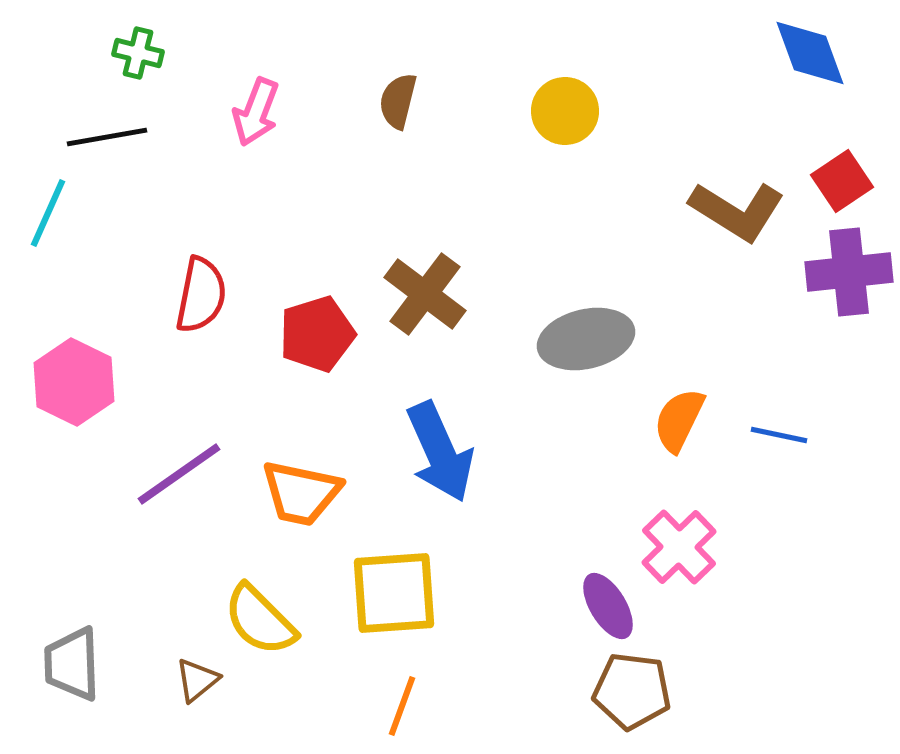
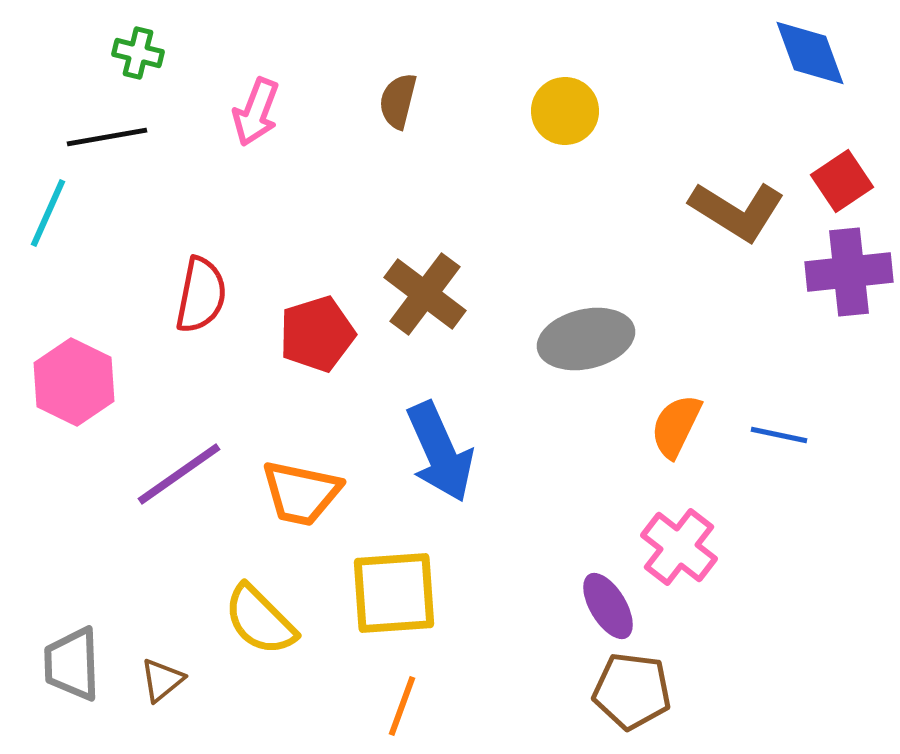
orange semicircle: moved 3 px left, 6 px down
pink cross: rotated 8 degrees counterclockwise
brown triangle: moved 35 px left
